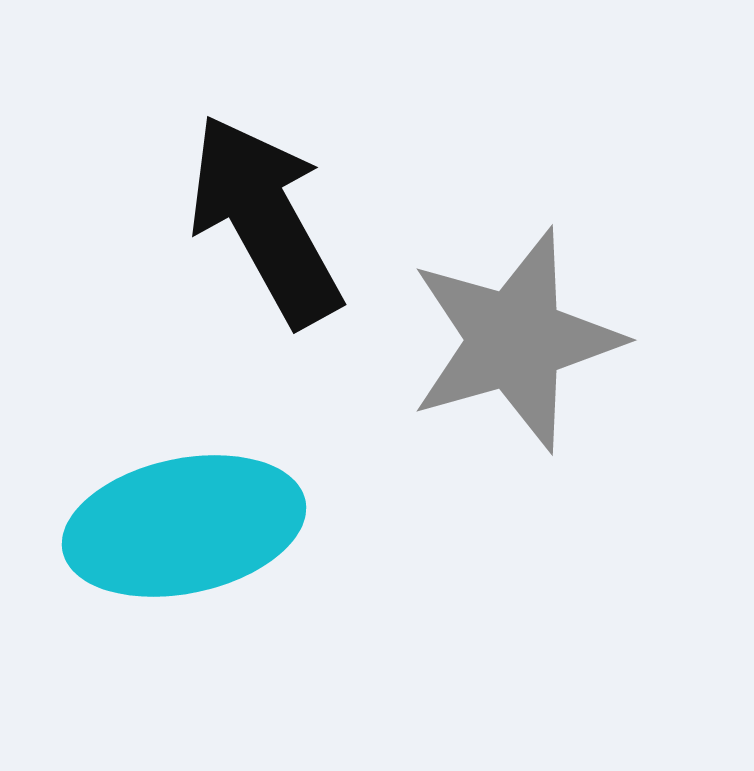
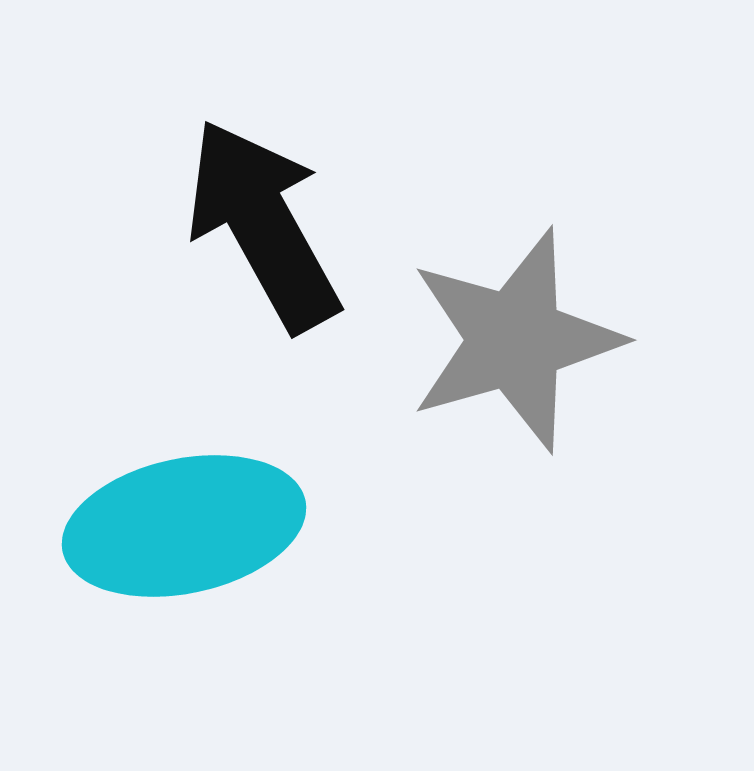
black arrow: moved 2 px left, 5 px down
